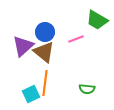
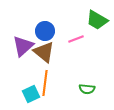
blue circle: moved 1 px up
